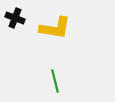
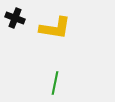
green line: moved 2 px down; rotated 25 degrees clockwise
